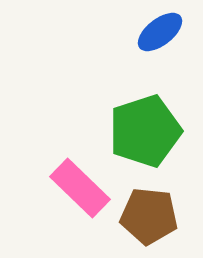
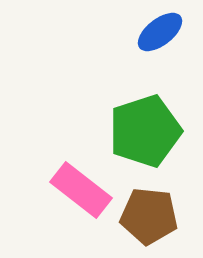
pink rectangle: moved 1 px right, 2 px down; rotated 6 degrees counterclockwise
